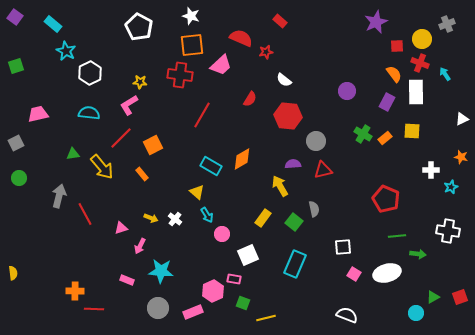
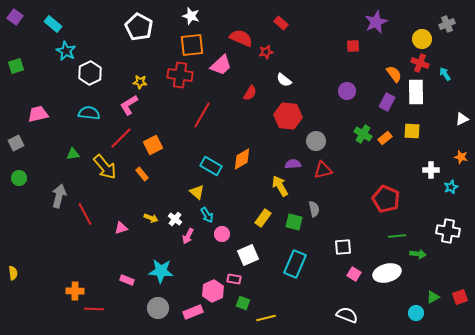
red rectangle at (280, 21): moved 1 px right, 2 px down
red square at (397, 46): moved 44 px left
red semicircle at (250, 99): moved 6 px up
yellow arrow at (102, 167): moved 3 px right
green square at (294, 222): rotated 24 degrees counterclockwise
pink arrow at (140, 246): moved 48 px right, 10 px up
